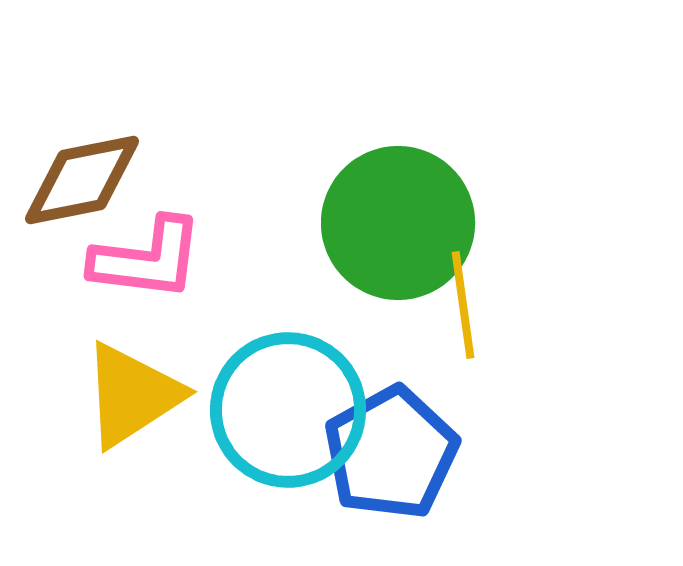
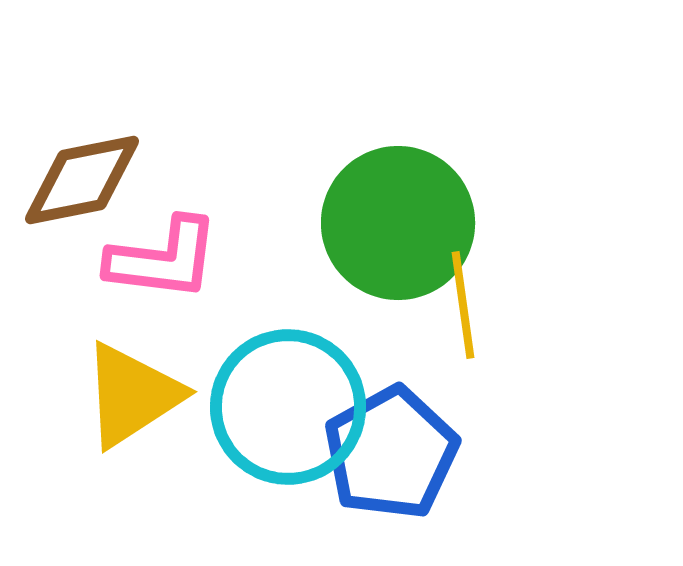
pink L-shape: moved 16 px right
cyan circle: moved 3 px up
